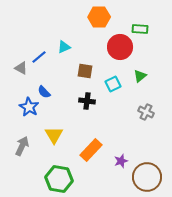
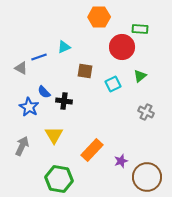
red circle: moved 2 px right
blue line: rotated 21 degrees clockwise
black cross: moved 23 px left
orange rectangle: moved 1 px right
